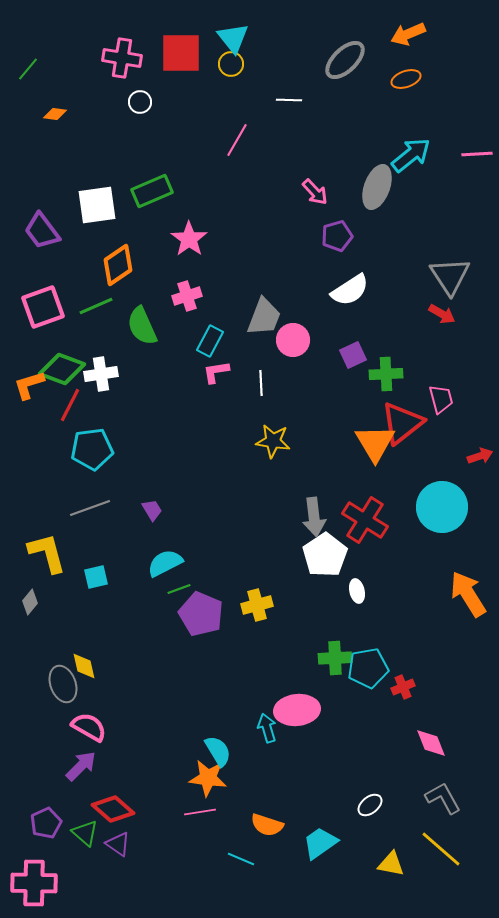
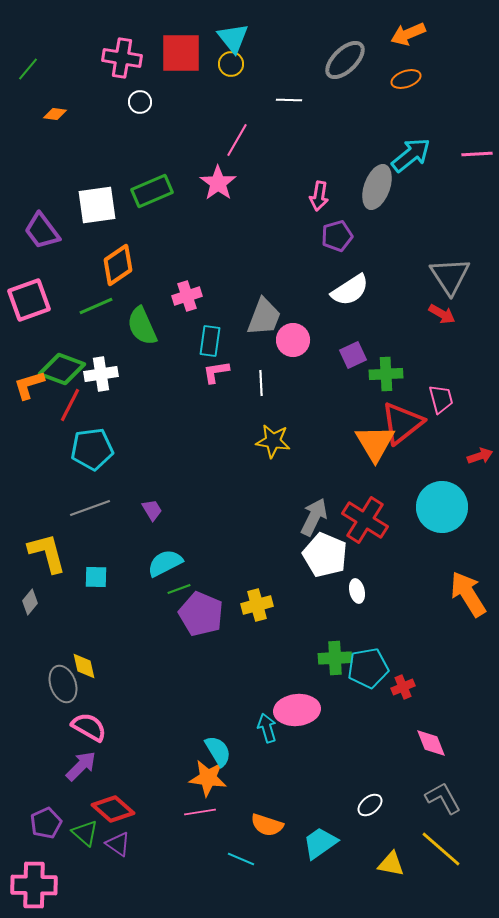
pink arrow at (315, 192): moved 4 px right, 4 px down; rotated 52 degrees clockwise
pink star at (189, 239): moved 29 px right, 56 px up
pink square at (43, 307): moved 14 px left, 7 px up
cyan rectangle at (210, 341): rotated 20 degrees counterclockwise
gray arrow at (314, 517): rotated 147 degrees counterclockwise
white pentagon at (325, 555): rotated 15 degrees counterclockwise
cyan square at (96, 577): rotated 15 degrees clockwise
pink cross at (34, 883): moved 2 px down
